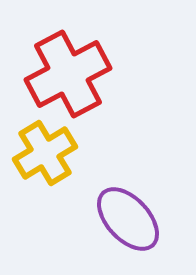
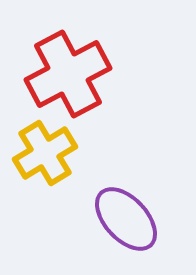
purple ellipse: moved 2 px left
